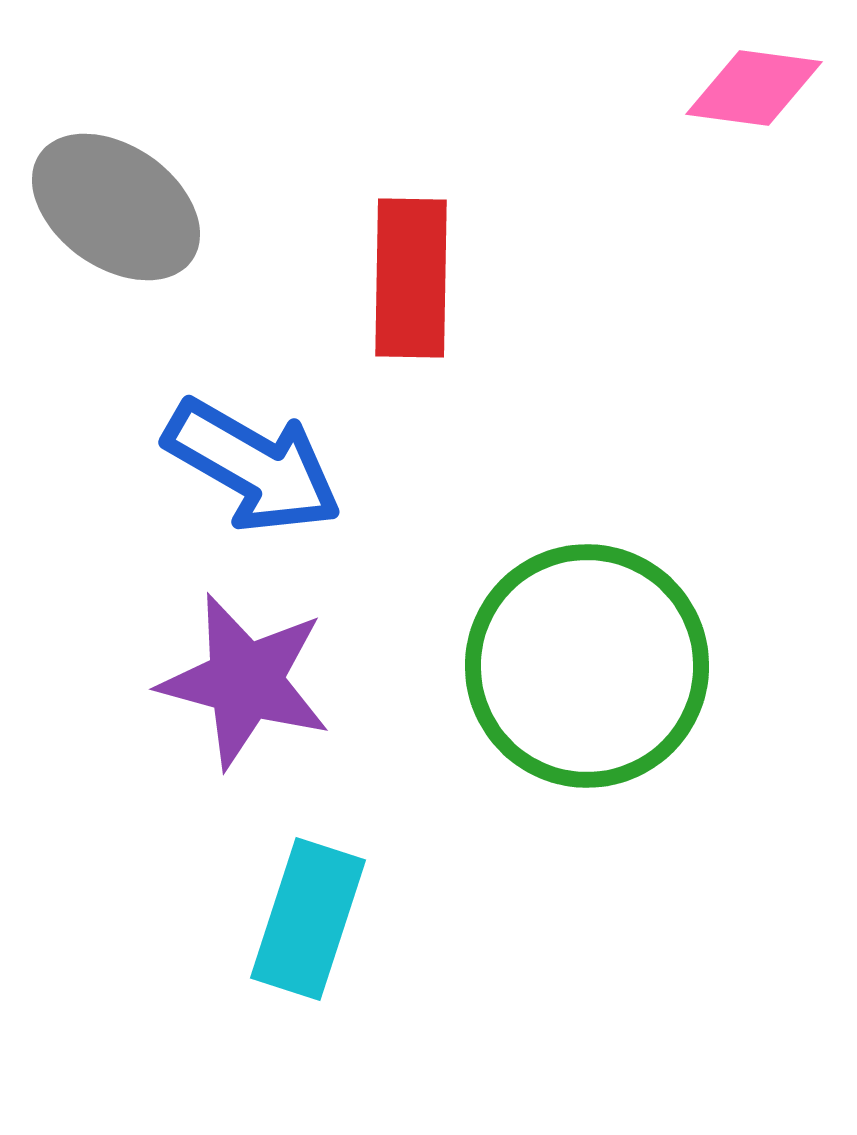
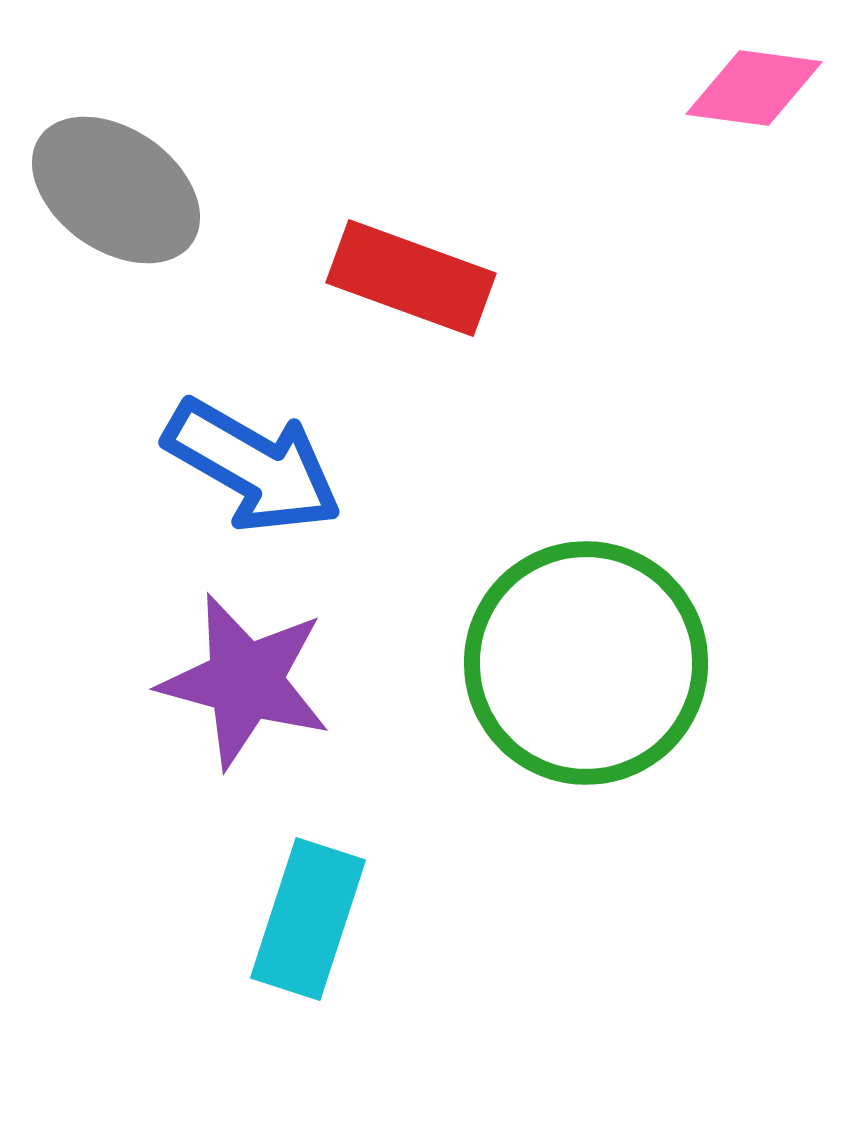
gray ellipse: moved 17 px up
red rectangle: rotated 71 degrees counterclockwise
green circle: moved 1 px left, 3 px up
